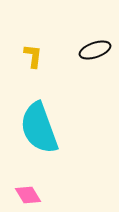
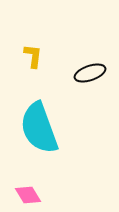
black ellipse: moved 5 px left, 23 px down
